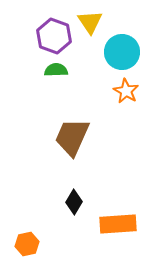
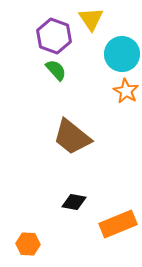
yellow triangle: moved 1 px right, 3 px up
cyan circle: moved 2 px down
green semicircle: rotated 50 degrees clockwise
brown trapezoid: rotated 75 degrees counterclockwise
black diamond: rotated 70 degrees clockwise
orange rectangle: rotated 18 degrees counterclockwise
orange hexagon: moved 1 px right; rotated 15 degrees clockwise
